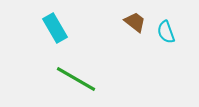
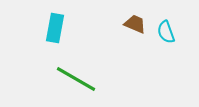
brown trapezoid: moved 2 px down; rotated 15 degrees counterclockwise
cyan rectangle: rotated 40 degrees clockwise
